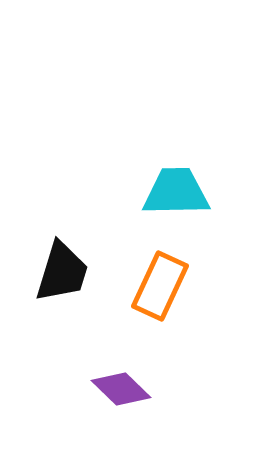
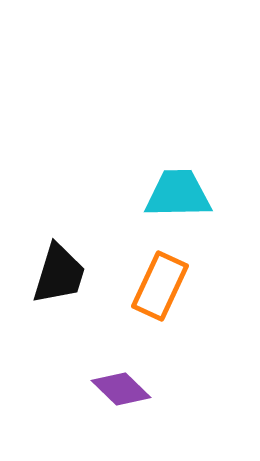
cyan trapezoid: moved 2 px right, 2 px down
black trapezoid: moved 3 px left, 2 px down
